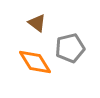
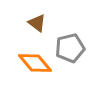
orange diamond: moved 1 px down; rotated 8 degrees counterclockwise
